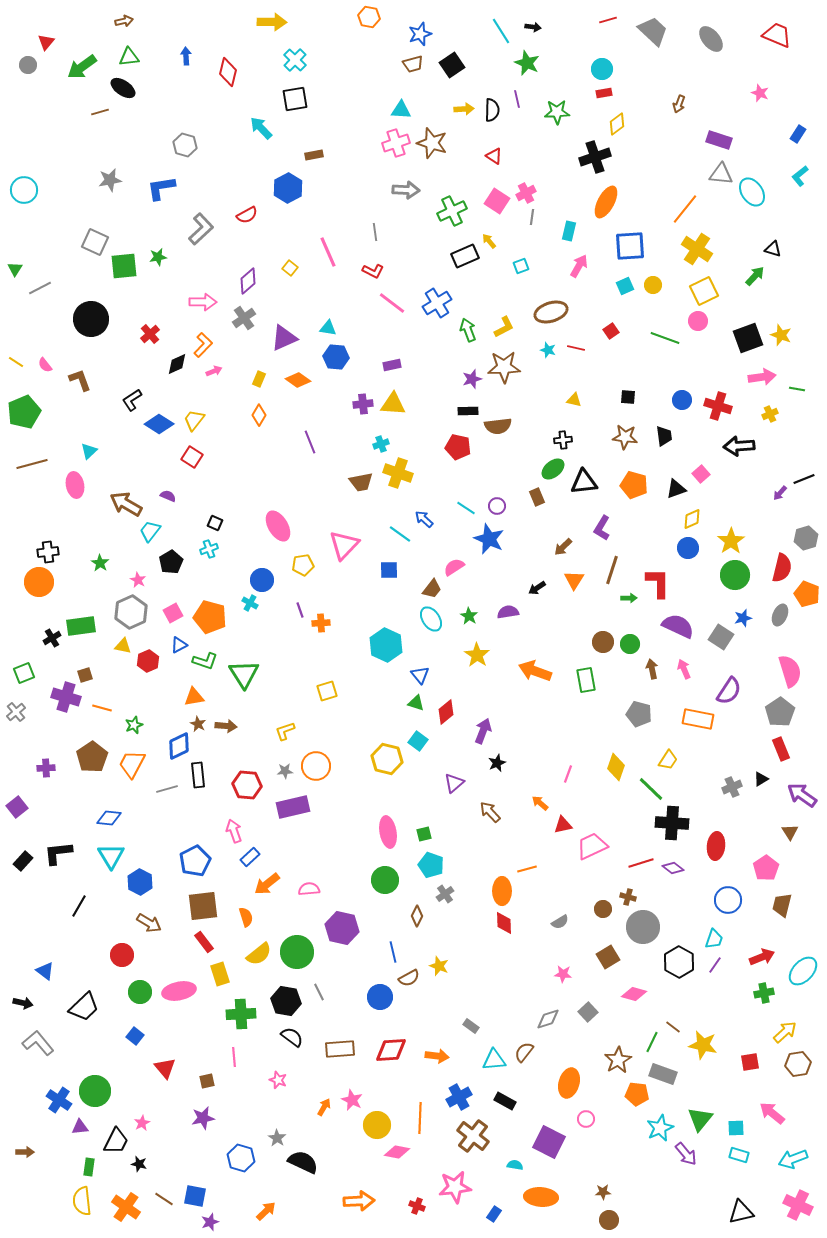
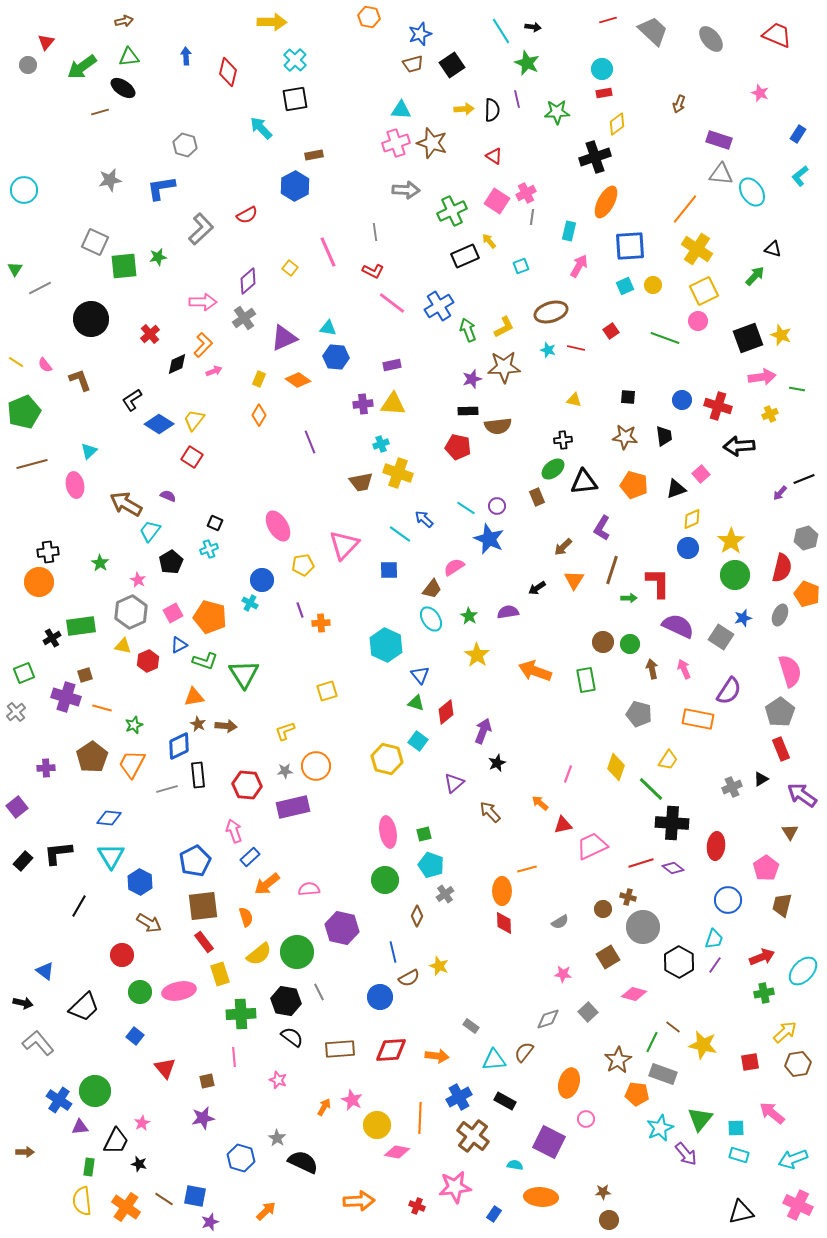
blue hexagon at (288, 188): moved 7 px right, 2 px up
blue cross at (437, 303): moved 2 px right, 3 px down
